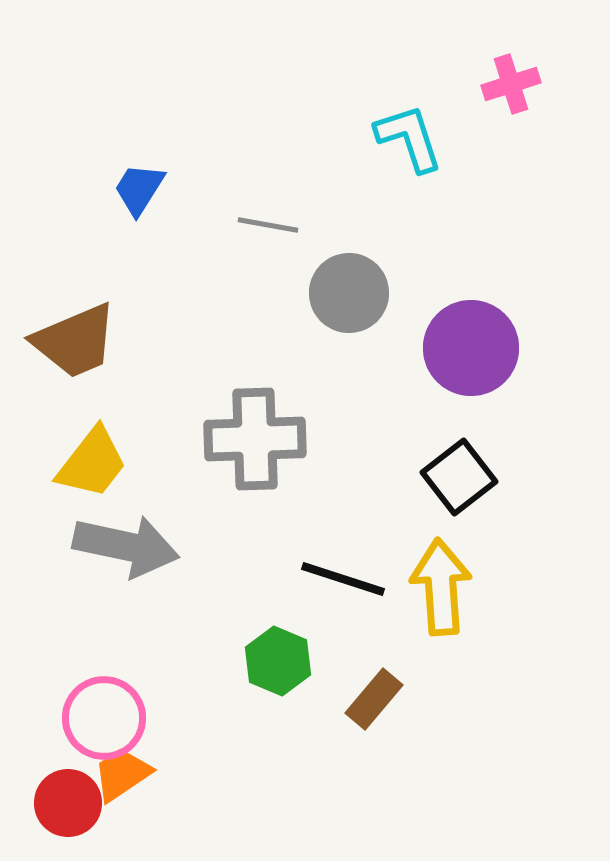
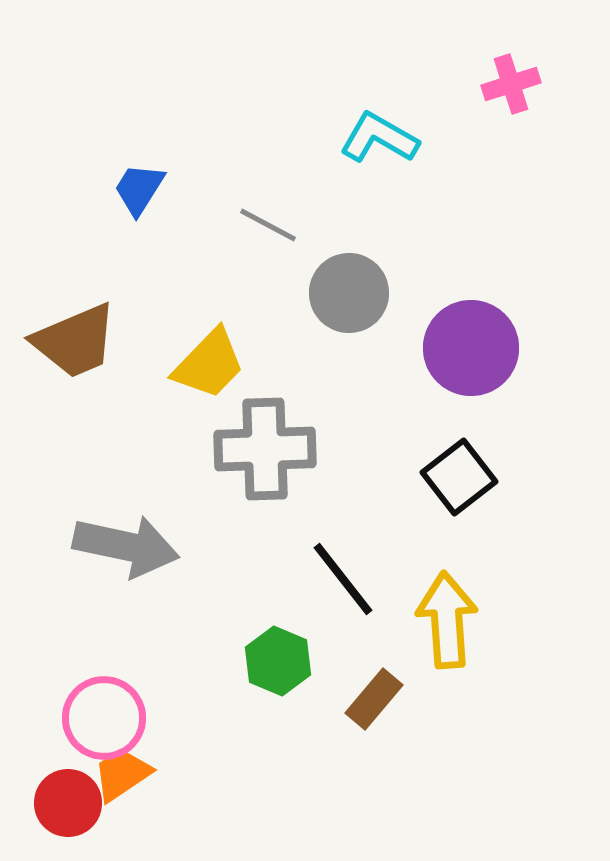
cyan L-shape: moved 30 px left; rotated 42 degrees counterclockwise
gray line: rotated 18 degrees clockwise
gray cross: moved 10 px right, 10 px down
yellow trapezoid: moved 117 px right, 99 px up; rotated 6 degrees clockwise
black line: rotated 34 degrees clockwise
yellow arrow: moved 6 px right, 33 px down
